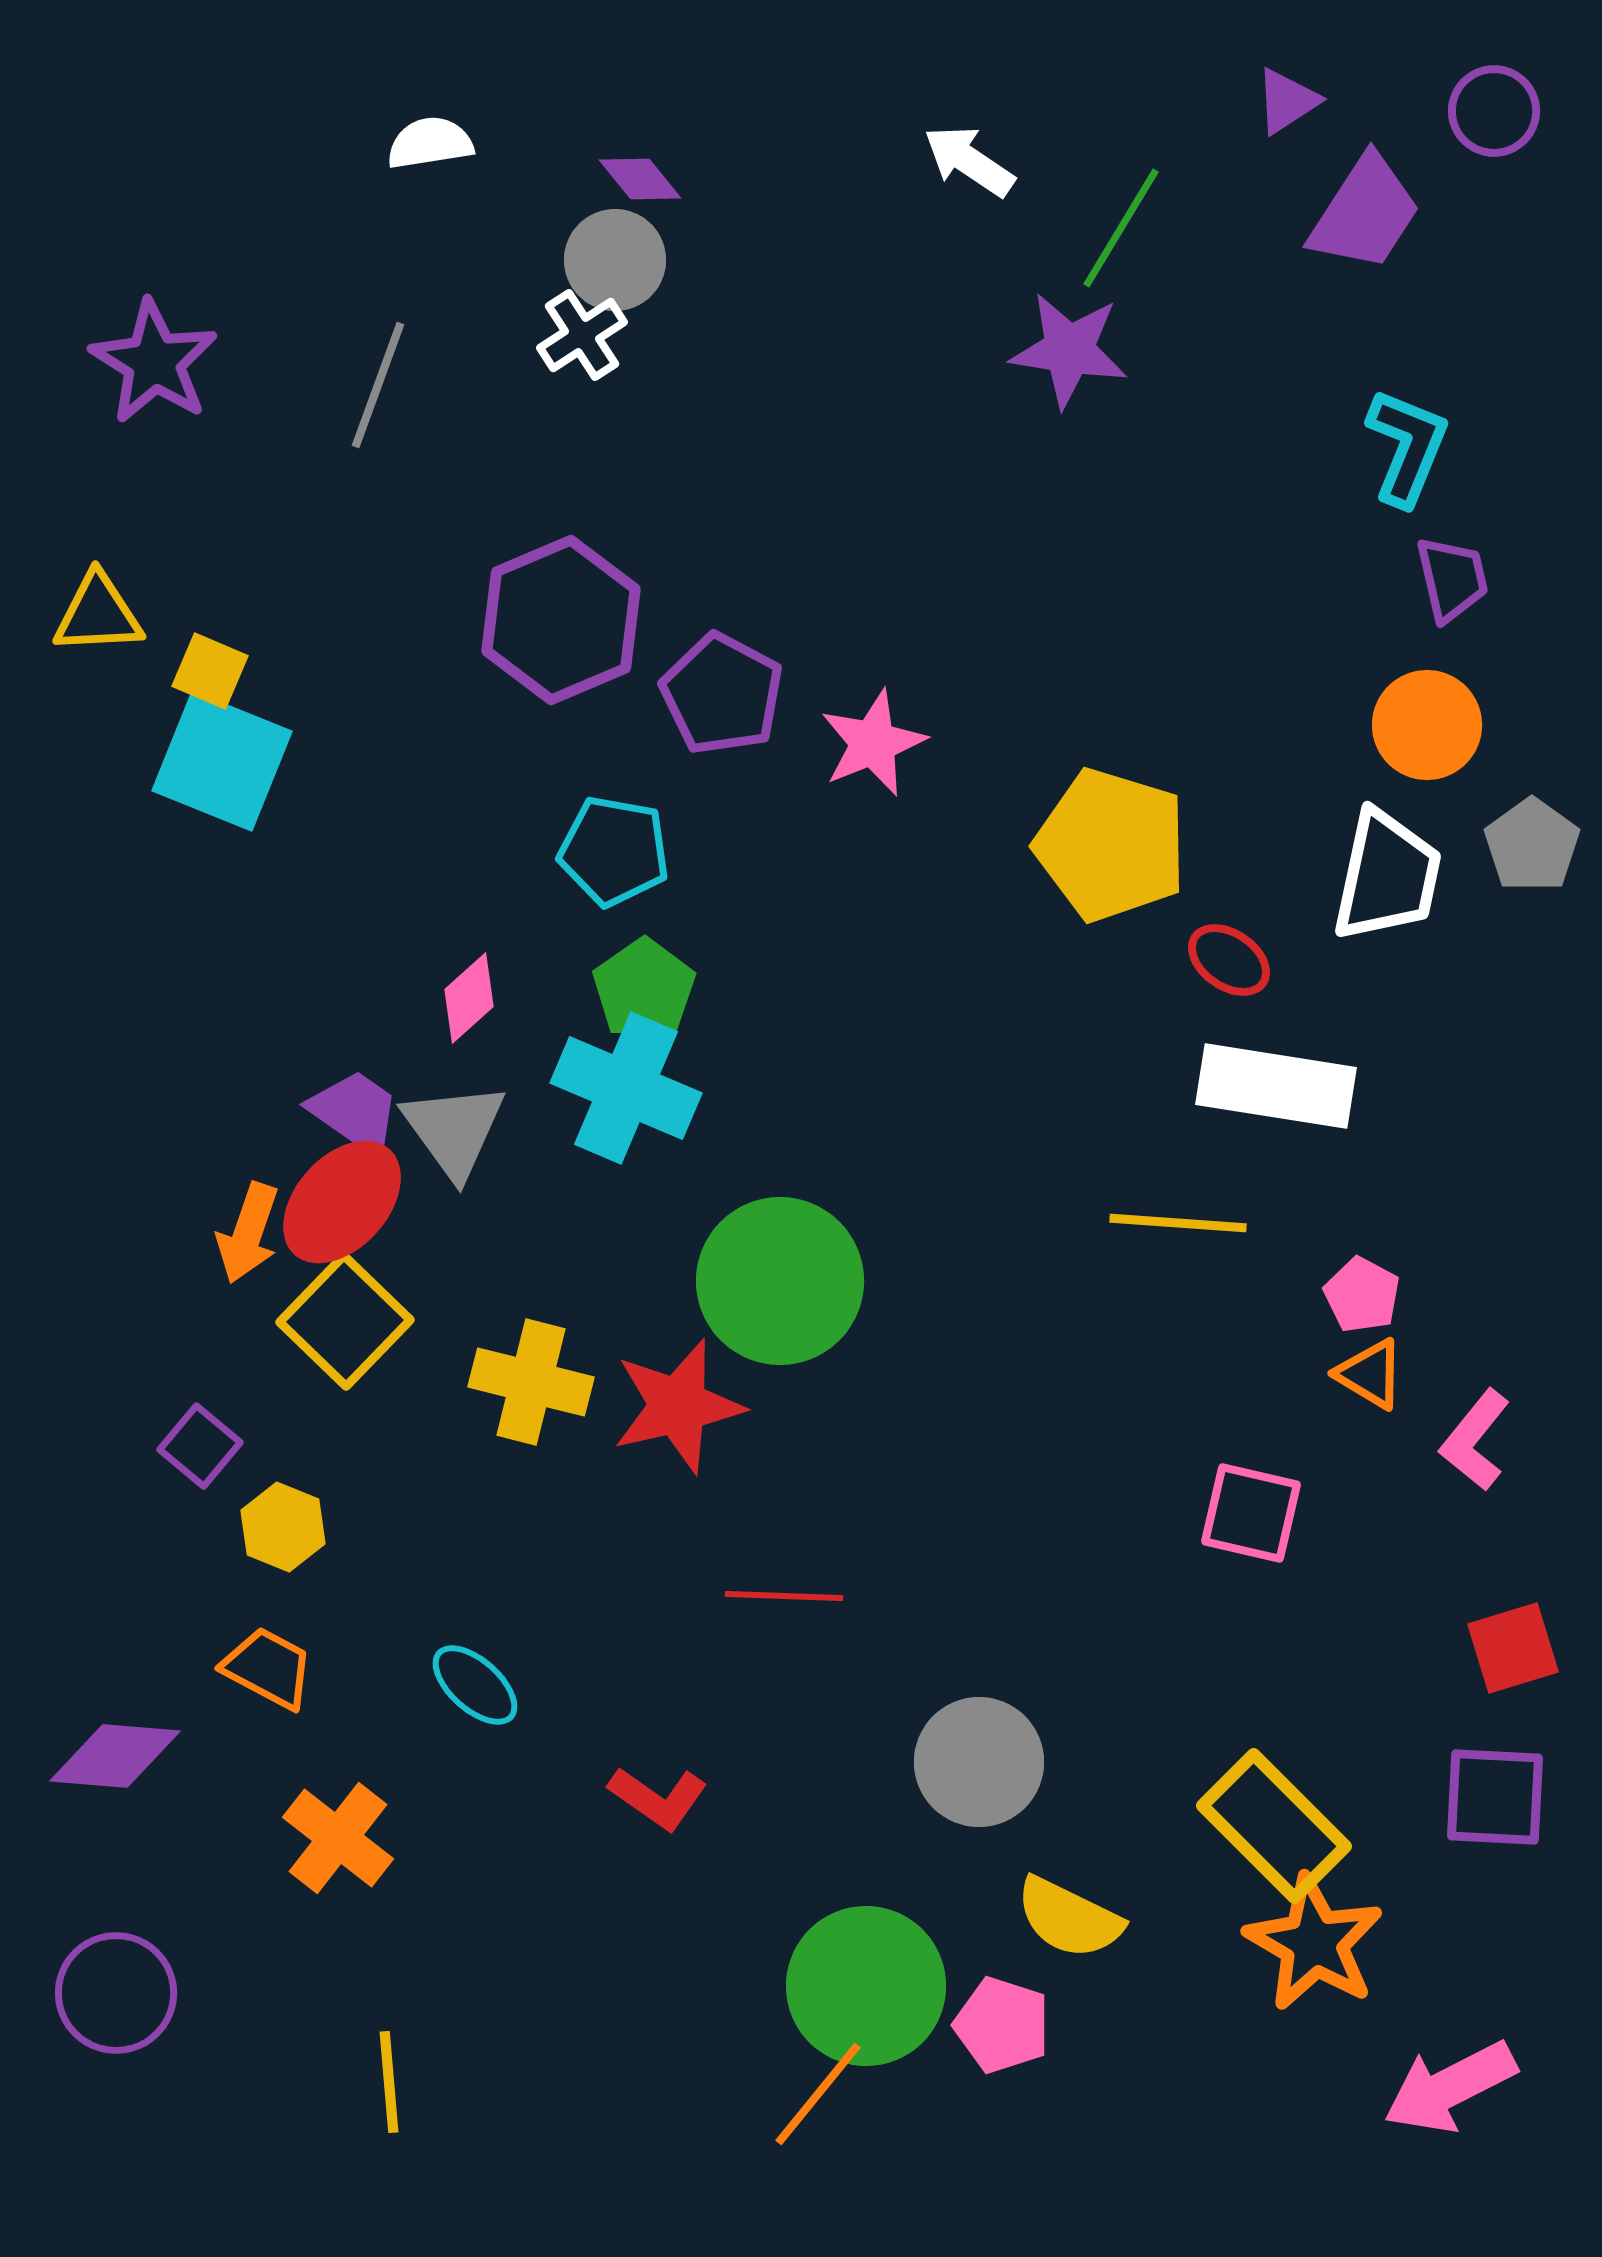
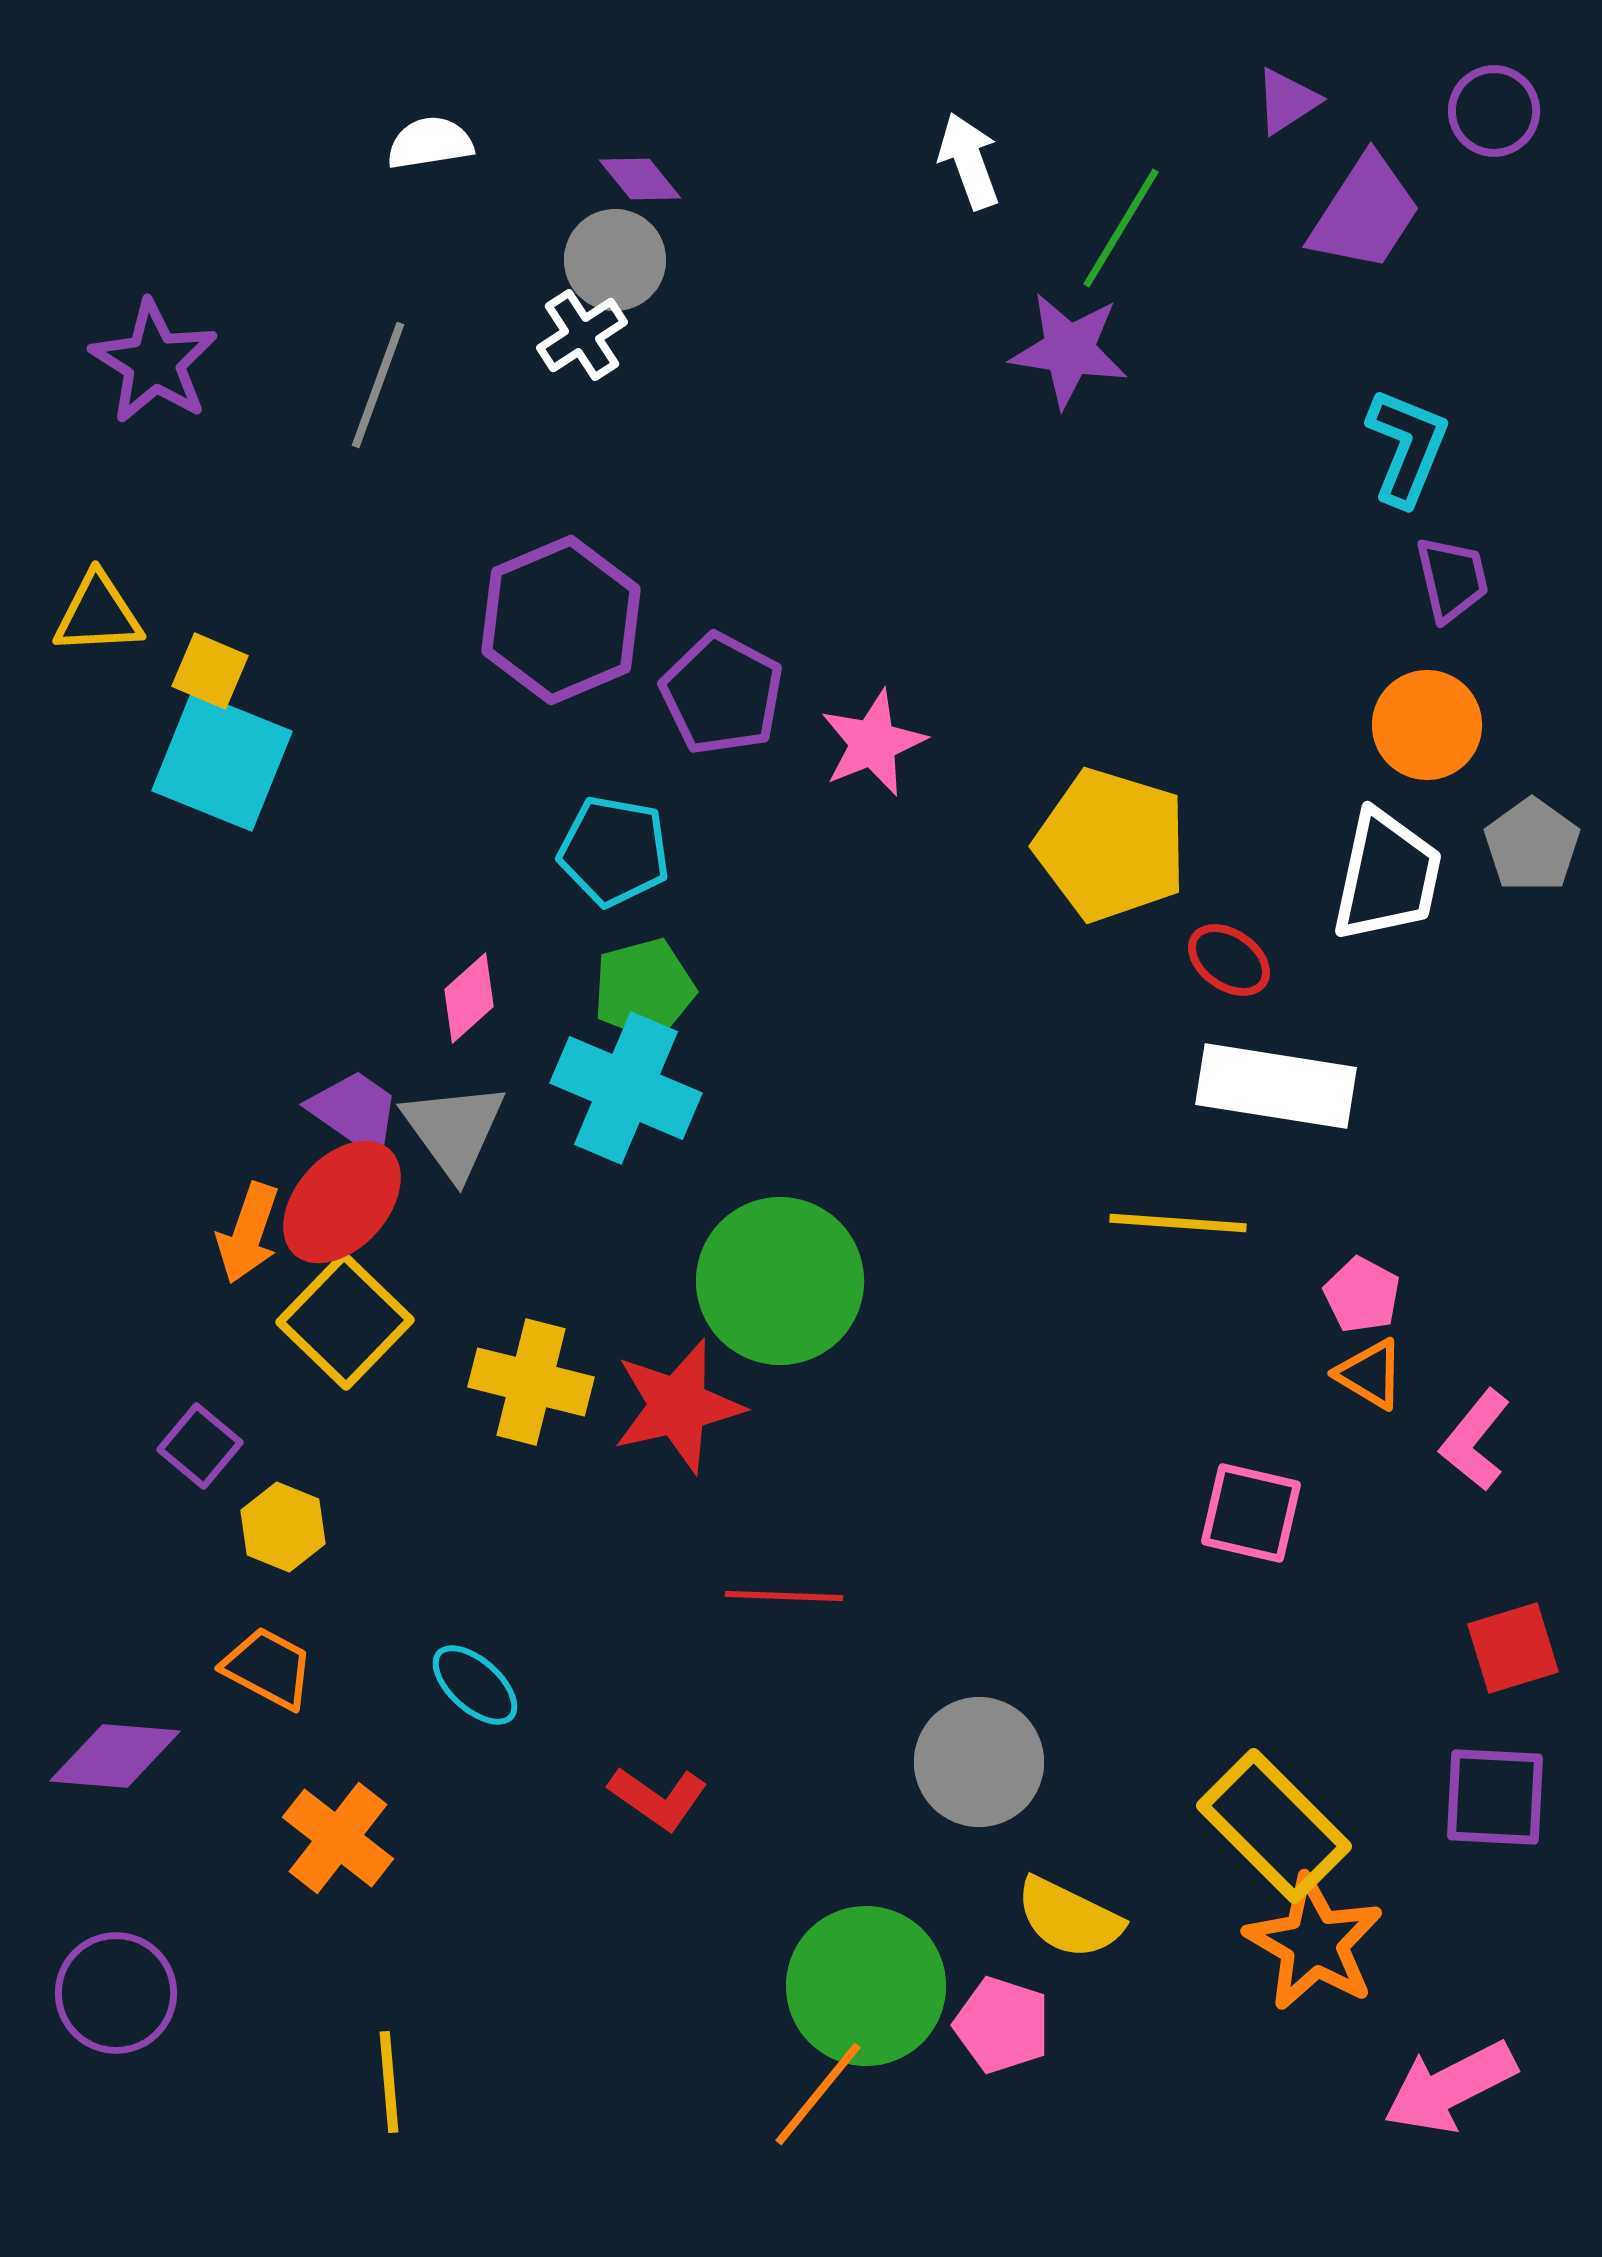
white arrow at (969, 161): rotated 36 degrees clockwise
green pentagon at (644, 989): rotated 20 degrees clockwise
